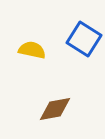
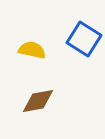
brown diamond: moved 17 px left, 8 px up
